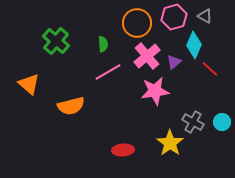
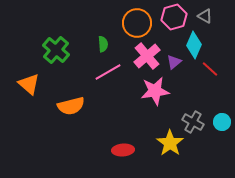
green cross: moved 9 px down
